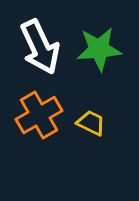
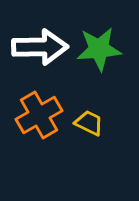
white arrow: rotated 66 degrees counterclockwise
yellow trapezoid: moved 2 px left
